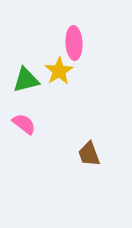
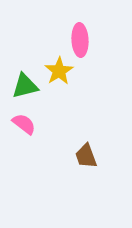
pink ellipse: moved 6 px right, 3 px up
green triangle: moved 1 px left, 6 px down
brown trapezoid: moved 3 px left, 2 px down
